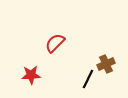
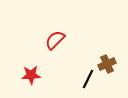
red semicircle: moved 3 px up
brown cross: moved 1 px right
